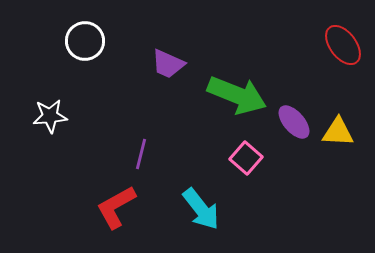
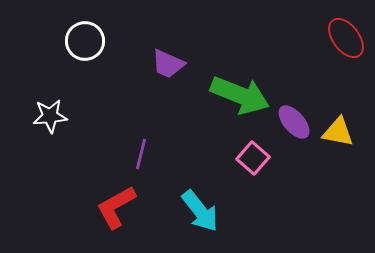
red ellipse: moved 3 px right, 7 px up
green arrow: moved 3 px right
yellow triangle: rotated 8 degrees clockwise
pink square: moved 7 px right
cyan arrow: moved 1 px left, 2 px down
